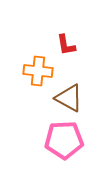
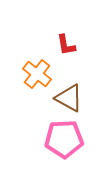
orange cross: moved 1 px left, 3 px down; rotated 32 degrees clockwise
pink pentagon: moved 1 px up
